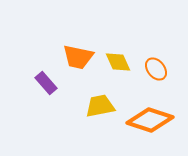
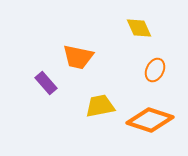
yellow diamond: moved 21 px right, 34 px up
orange ellipse: moved 1 px left, 1 px down; rotated 65 degrees clockwise
